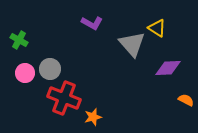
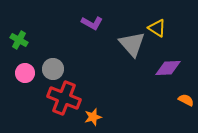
gray circle: moved 3 px right
